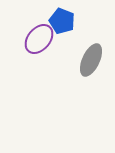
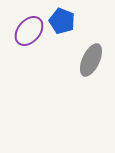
purple ellipse: moved 10 px left, 8 px up
